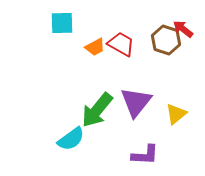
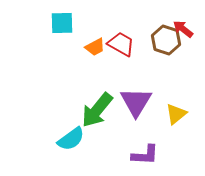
purple triangle: rotated 8 degrees counterclockwise
